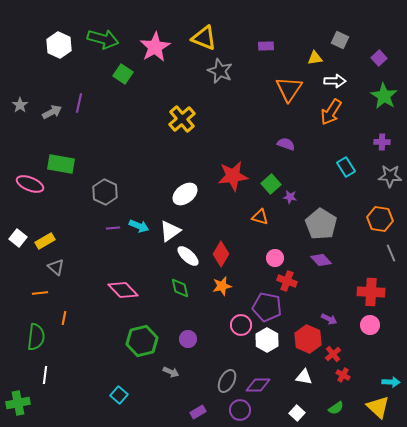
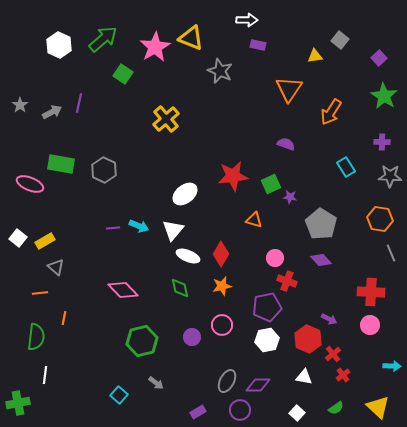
yellow triangle at (204, 38): moved 13 px left
green arrow at (103, 39): rotated 56 degrees counterclockwise
gray square at (340, 40): rotated 12 degrees clockwise
purple rectangle at (266, 46): moved 8 px left, 1 px up; rotated 14 degrees clockwise
yellow triangle at (315, 58): moved 2 px up
white arrow at (335, 81): moved 88 px left, 61 px up
yellow cross at (182, 119): moved 16 px left
green square at (271, 184): rotated 18 degrees clockwise
gray hexagon at (105, 192): moved 1 px left, 22 px up
orange triangle at (260, 217): moved 6 px left, 3 px down
white triangle at (170, 231): moved 3 px right, 1 px up; rotated 15 degrees counterclockwise
white ellipse at (188, 256): rotated 20 degrees counterclockwise
purple pentagon at (267, 307): rotated 24 degrees counterclockwise
pink circle at (241, 325): moved 19 px left
purple circle at (188, 339): moved 4 px right, 2 px up
white hexagon at (267, 340): rotated 20 degrees clockwise
gray arrow at (171, 372): moved 15 px left, 11 px down; rotated 14 degrees clockwise
red cross at (343, 375): rotated 24 degrees clockwise
cyan arrow at (391, 382): moved 1 px right, 16 px up
